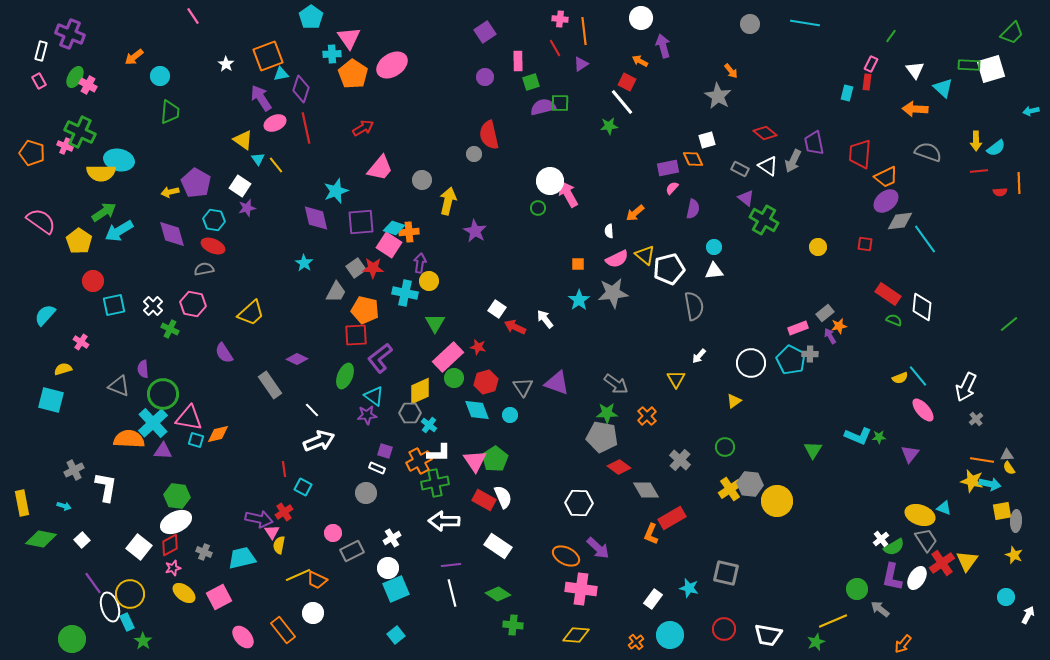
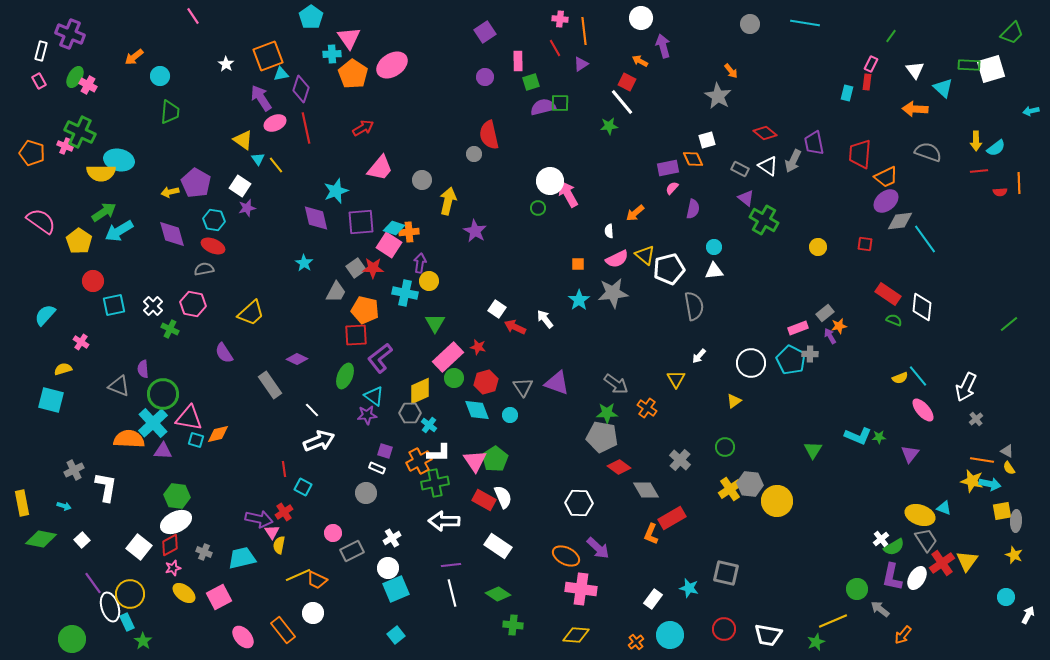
orange cross at (647, 416): moved 8 px up; rotated 12 degrees counterclockwise
gray triangle at (1007, 455): moved 4 px up; rotated 32 degrees clockwise
orange arrow at (903, 644): moved 9 px up
